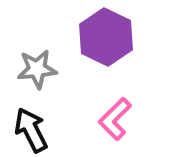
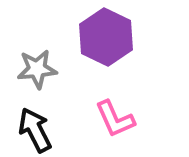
pink L-shape: rotated 69 degrees counterclockwise
black arrow: moved 4 px right
